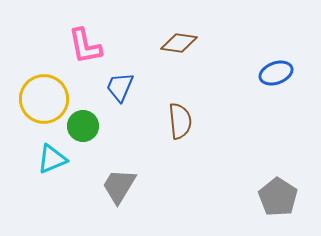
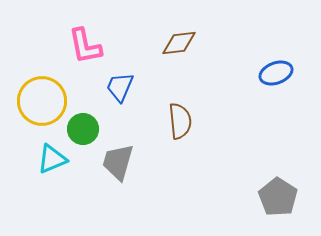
brown diamond: rotated 15 degrees counterclockwise
yellow circle: moved 2 px left, 2 px down
green circle: moved 3 px down
gray trapezoid: moved 1 px left, 24 px up; rotated 15 degrees counterclockwise
